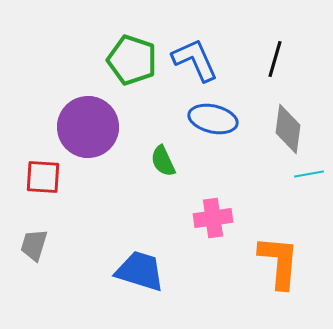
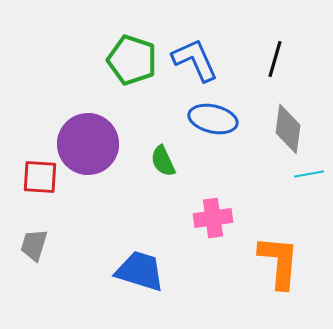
purple circle: moved 17 px down
red square: moved 3 px left
